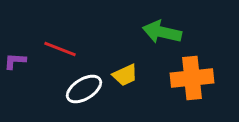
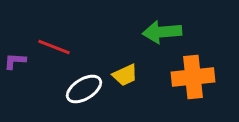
green arrow: rotated 18 degrees counterclockwise
red line: moved 6 px left, 2 px up
orange cross: moved 1 px right, 1 px up
